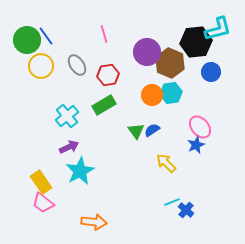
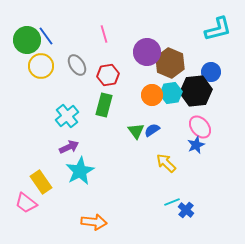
black hexagon: moved 49 px down
green rectangle: rotated 45 degrees counterclockwise
pink trapezoid: moved 17 px left
